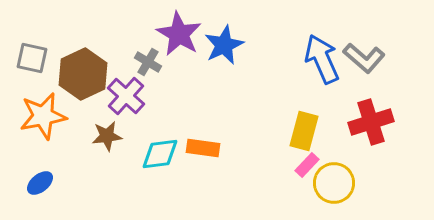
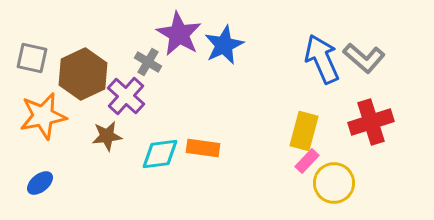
pink rectangle: moved 4 px up
